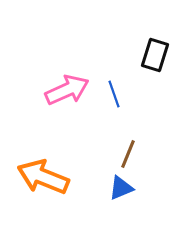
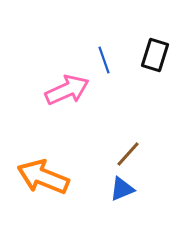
blue line: moved 10 px left, 34 px up
brown line: rotated 20 degrees clockwise
blue triangle: moved 1 px right, 1 px down
